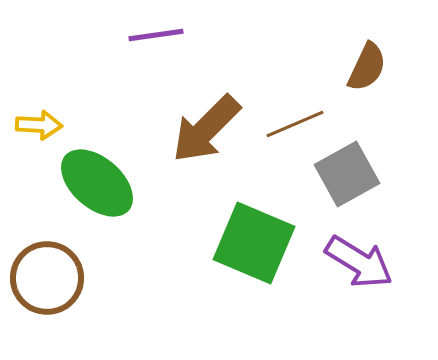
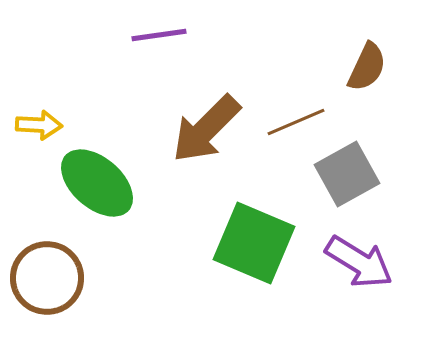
purple line: moved 3 px right
brown line: moved 1 px right, 2 px up
